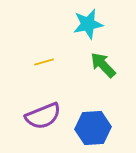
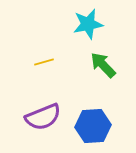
purple semicircle: moved 1 px down
blue hexagon: moved 2 px up
